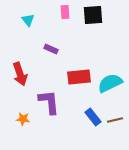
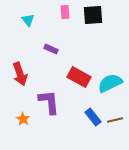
red rectangle: rotated 35 degrees clockwise
orange star: rotated 24 degrees clockwise
